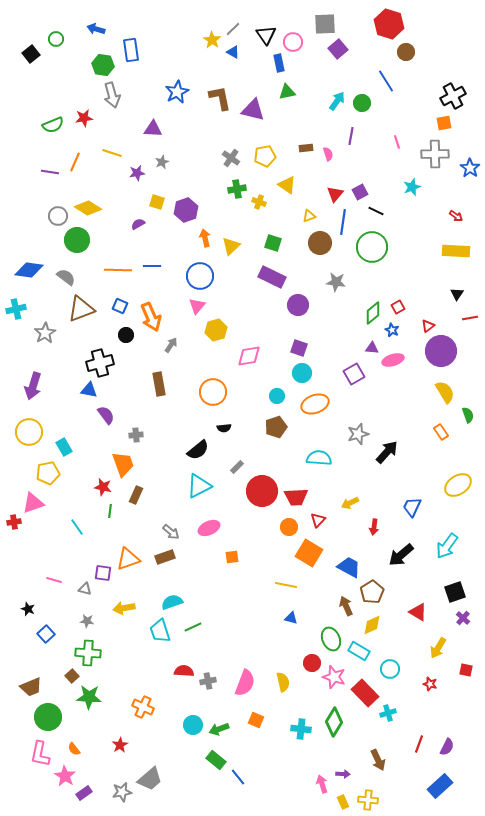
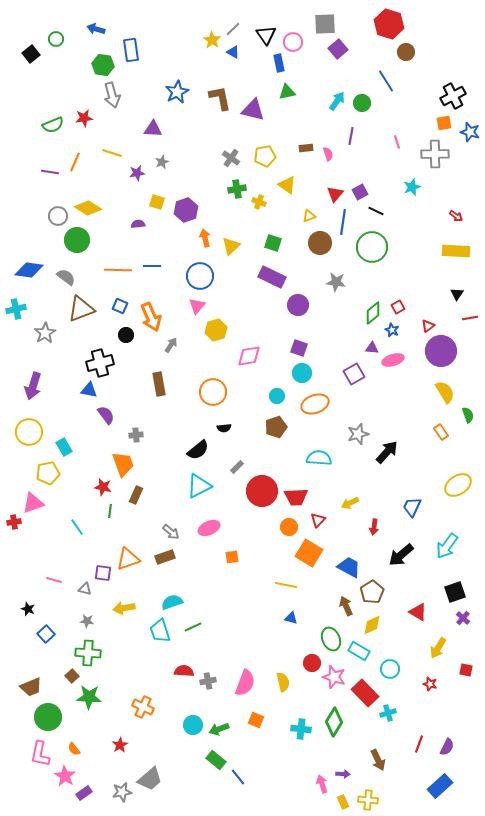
blue star at (470, 168): moved 36 px up; rotated 18 degrees counterclockwise
purple semicircle at (138, 224): rotated 24 degrees clockwise
